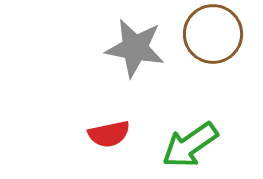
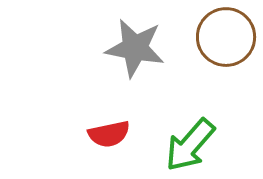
brown circle: moved 13 px right, 3 px down
green arrow: rotated 14 degrees counterclockwise
